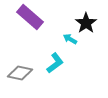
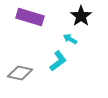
purple rectangle: rotated 24 degrees counterclockwise
black star: moved 5 px left, 7 px up
cyan L-shape: moved 3 px right, 2 px up
